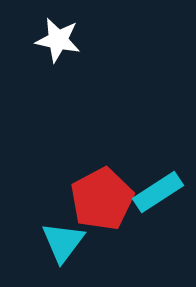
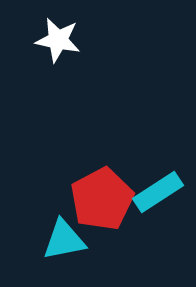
cyan triangle: moved 1 px right, 2 px up; rotated 42 degrees clockwise
